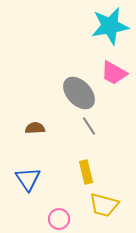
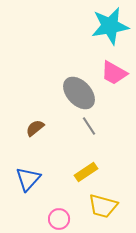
brown semicircle: rotated 36 degrees counterclockwise
yellow rectangle: rotated 70 degrees clockwise
blue triangle: rotated 16 degrees clockwise
yellow trapezoid: moved 1 px left, 1 px down
